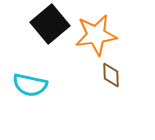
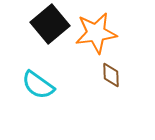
orange star: moved 2 px up
cyan semicircle: moved 8 px right; rotated 24 degrees clockwise
